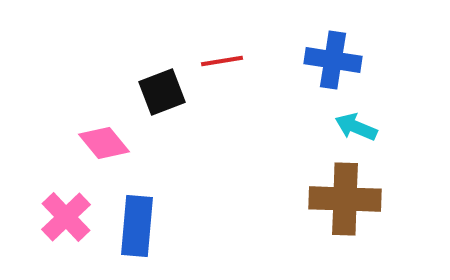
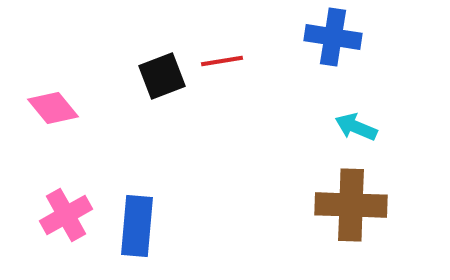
blue cross: moved 23 px up
black square: moved 16 px up
pink diamond: moved 51 px left, 35 px up
brown cross: moved 6 px right, 6 px down
pink cross: moved 2 px up; rotated 15 degrees clockwise
